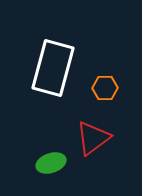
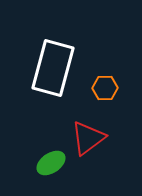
red triangle: moved 5 px left
green ellipse: rotated 16 degrees counterclockwise
